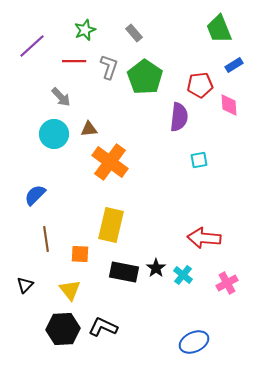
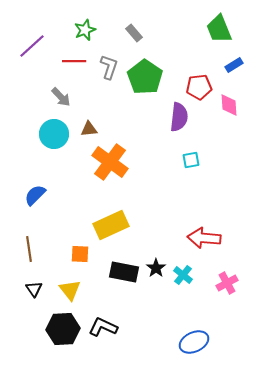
red pentagon: moved 1 px left, 2 px down
cyan square: moved 8 px left
yellow rectangle: rotated 52 degrees clockwise
brown line: moved 17 px left, 10 px down
black triangle: moved 9 px right, 4 px down; rotated 18 degrees counterclockwise
